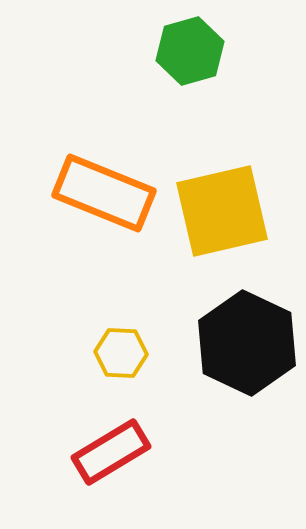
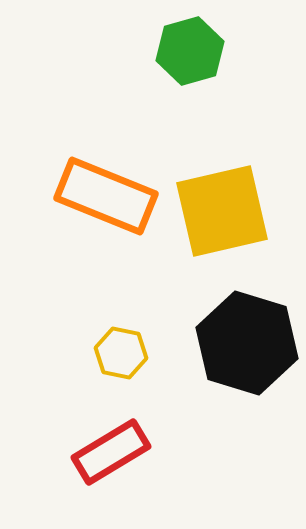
orange rectangle: moved 2 px right, 3 px down
black hexagon: rotated 8 degrees counterclockwise
yellow hexagon: rotated 9 degrees clockwise
